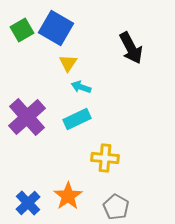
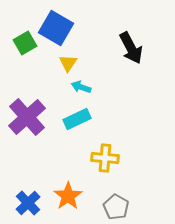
green square: moved 3 px right, 13 px down
